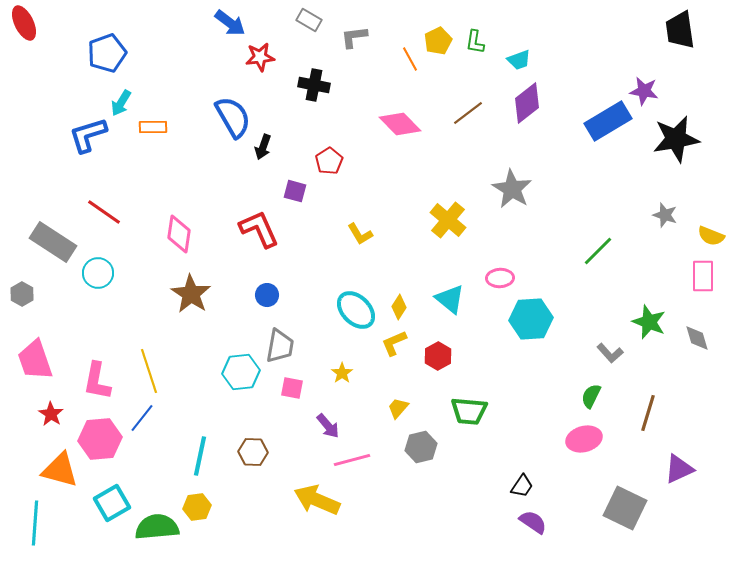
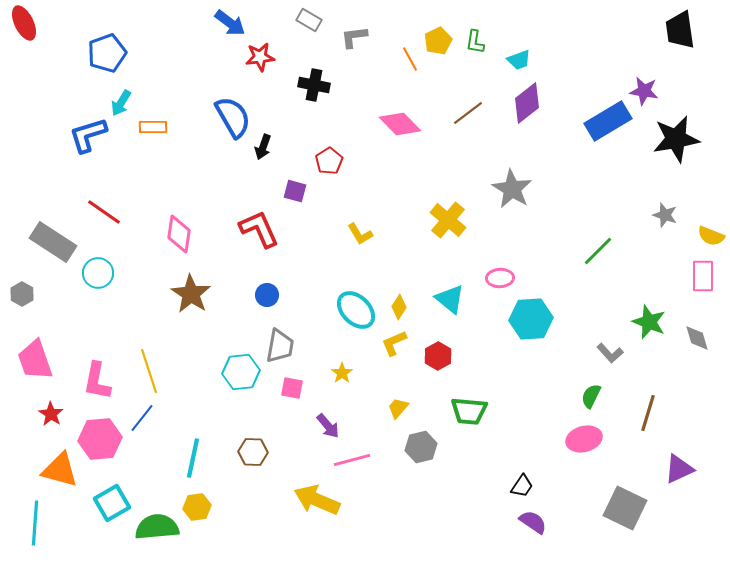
cyan line at (200, 456): moved 7 px left, 2 px down
